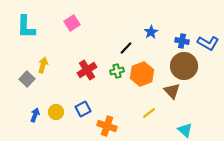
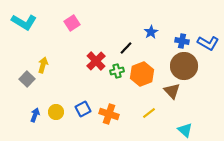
cyan L-shape: moved 2 px left, 5 px up; rotated 60 degrees counterclockwise
red cross: moved 9 px right, 9 px up; rotated 12 degrees counterclockwise
orange cross: moved 2 px right, 12 px up
